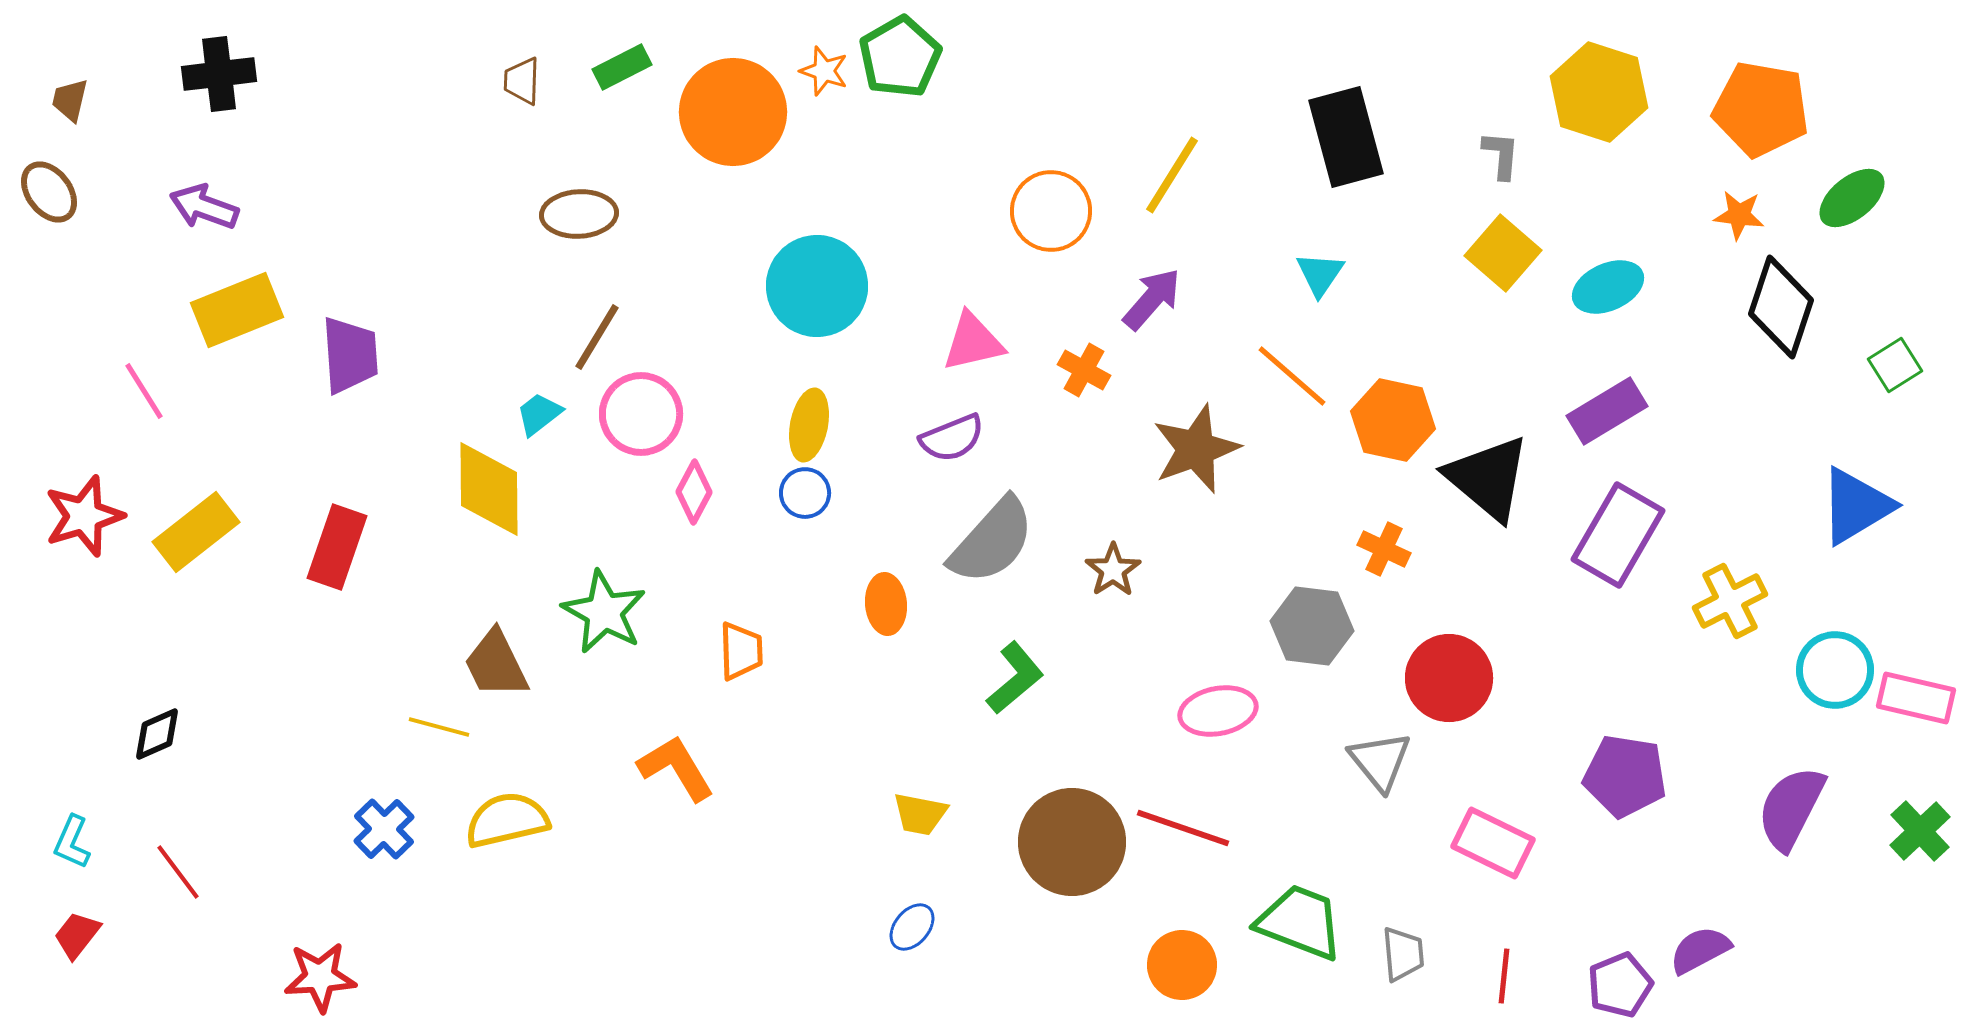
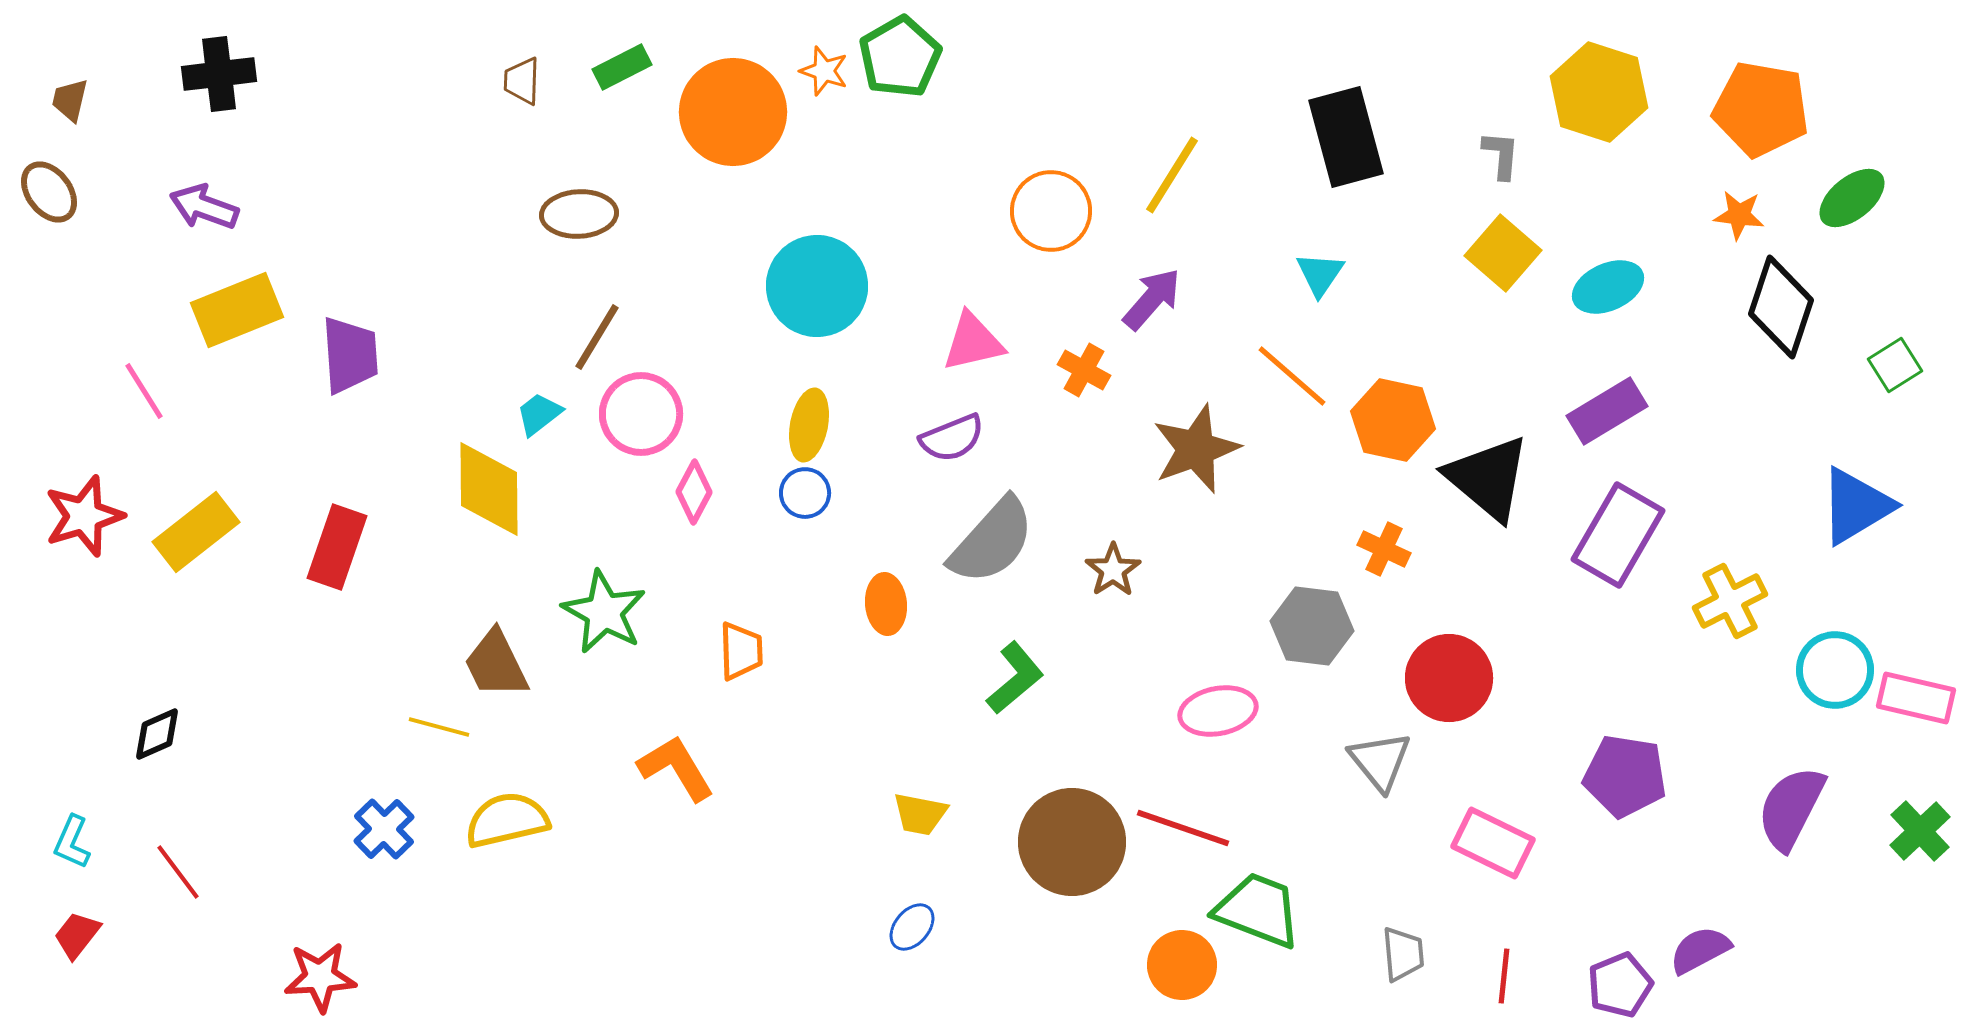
green trapezoid at (1300, 922): moved 42 px left, 12 px up
